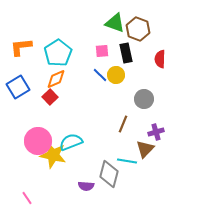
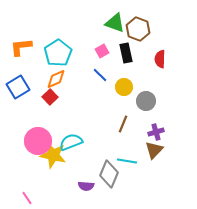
pink square: rotated 24 degrees counterclockwise
yellow circle: moved 8 px right, 12 px down
gray circle: moved 2 px right, 2 px down
brown triangle: moved 9 px right, 1 px down
gray diamond: rotated 8 degrees clockwise
